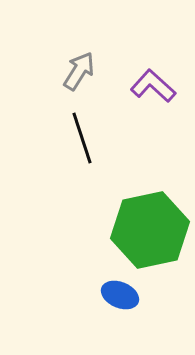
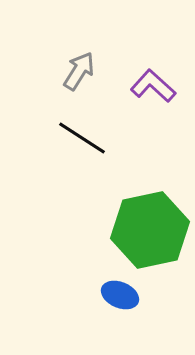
black line: rotated 39 degrees counterclockwise
